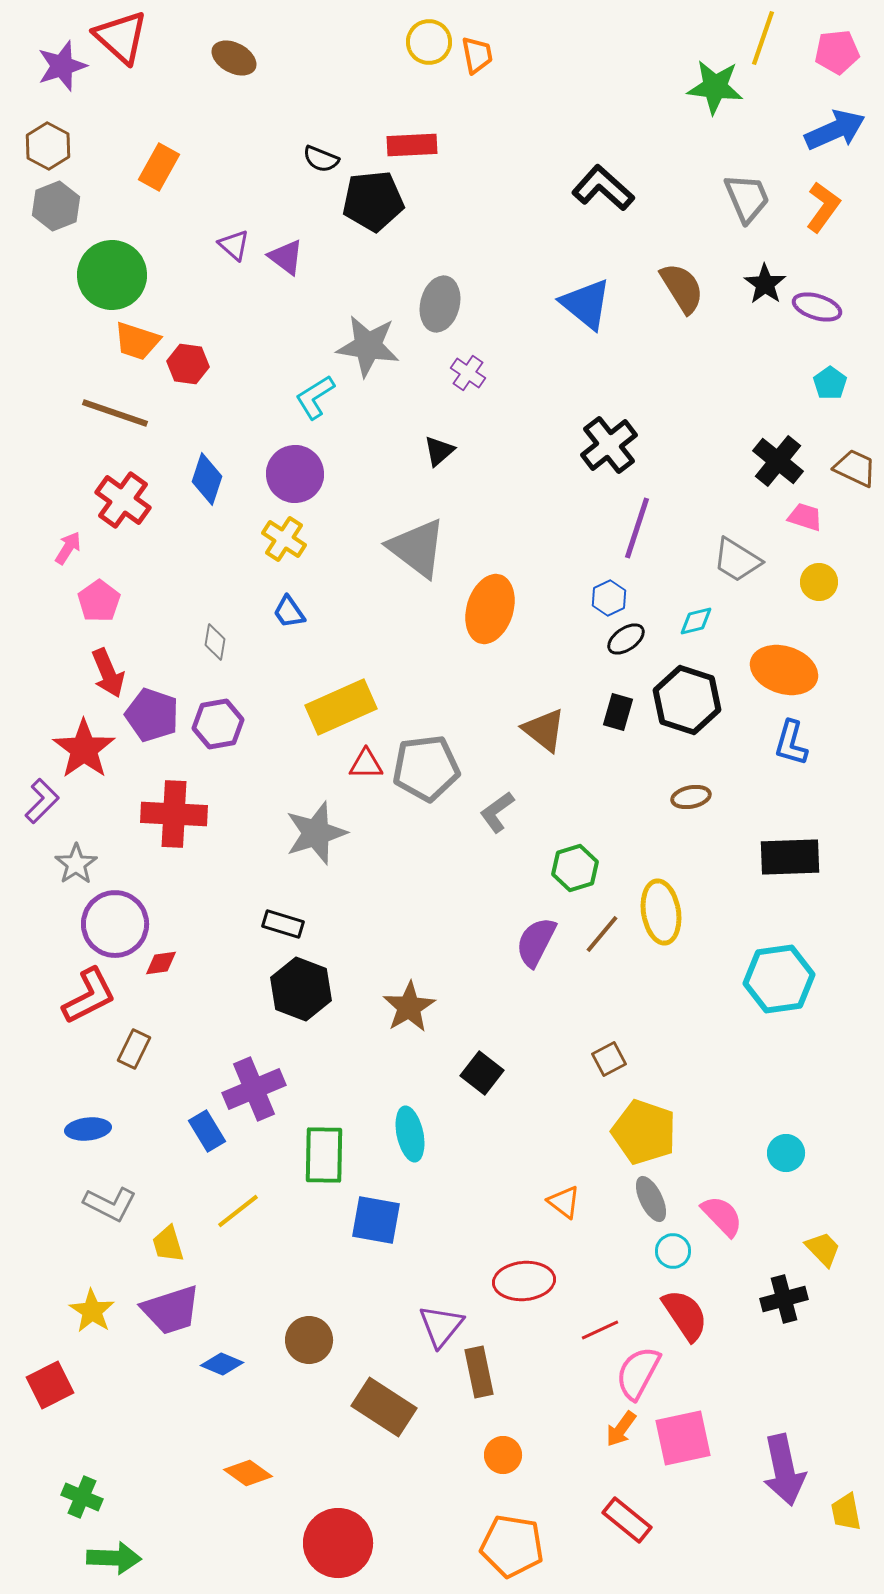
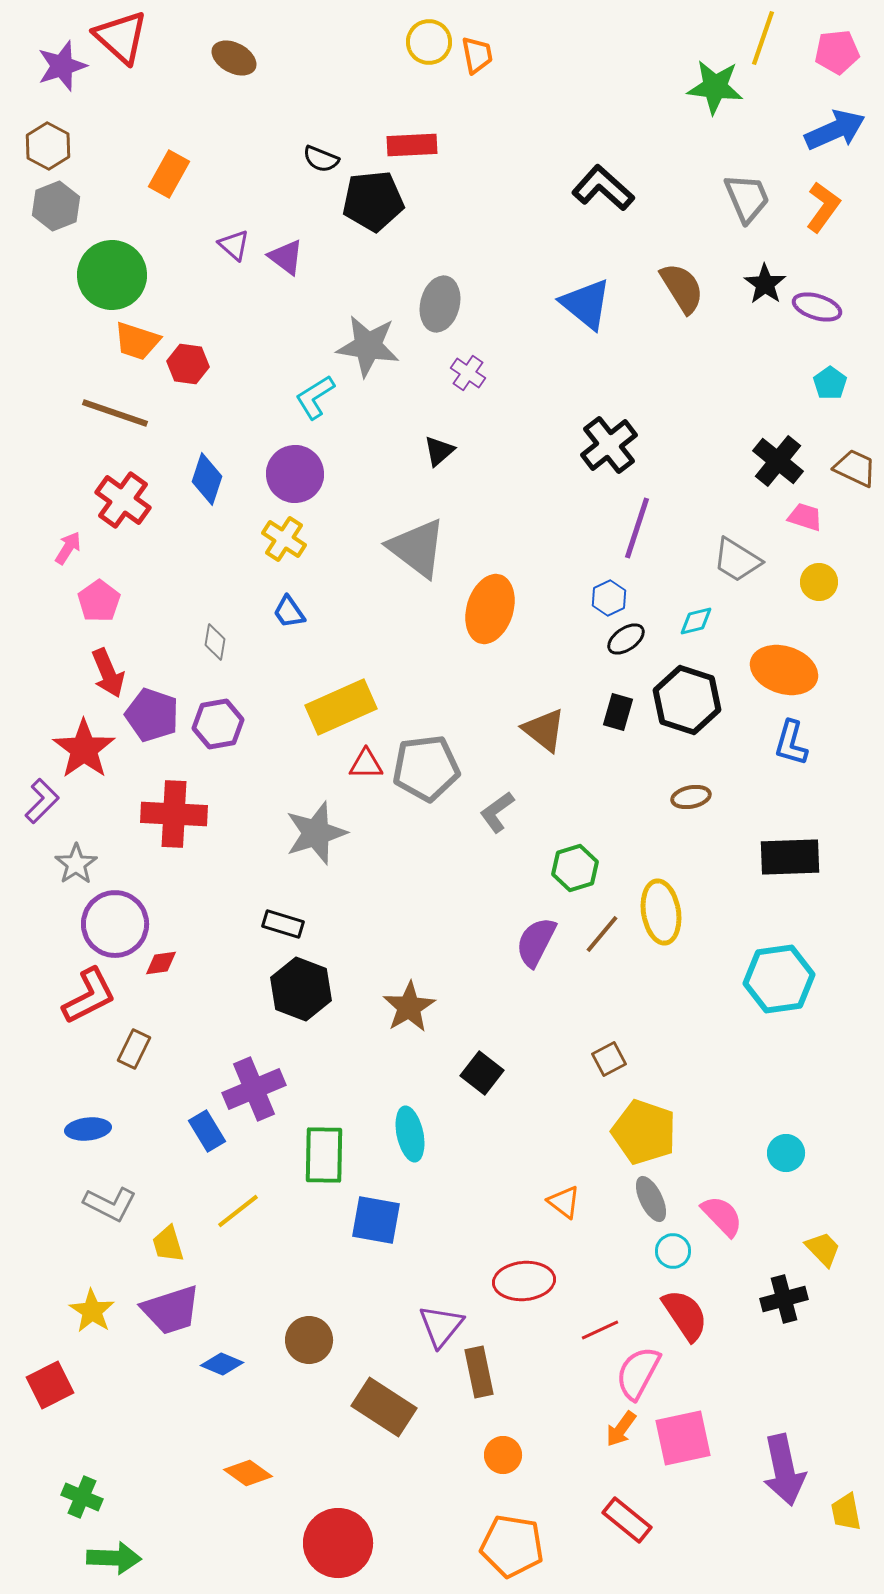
orange rectangle at (159, 167): moved 10 px right, 7 px down
